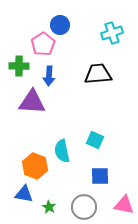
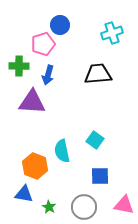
pink pentagon: rotated 15 degrees clockwise
blue arrow: moved 1 px left, 1 px up; rotated 12 degrees clockwise
cyan square: rotated 12 degrees clockwise
